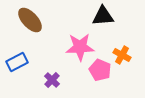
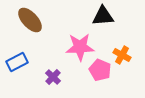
purple cross: moved 1 px right, 3 px up
